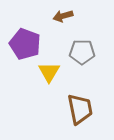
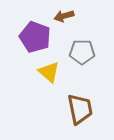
brown arrow: moved 1 px right
purple pentagon: moved 10 px right, 7 px up
yellow triangle: rotated 20 degrees counterclockwise
